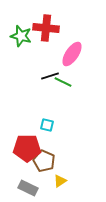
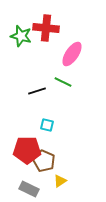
black line: moved 13 px left, 15 px down
red pentagon: moved 2 px down
gray rectangle: moved 1 px right, 1 px down
